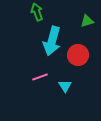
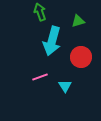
green arrow: moved 3 px right
green triangle: moved 9 px left
red circle: moved 3 px right, 2 px down
